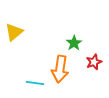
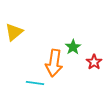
green star: moved 1 px left, 4 px down
red star: rotated 14 degrees counterclockwise
orange arrow: moved 6 px left, 6 px up
